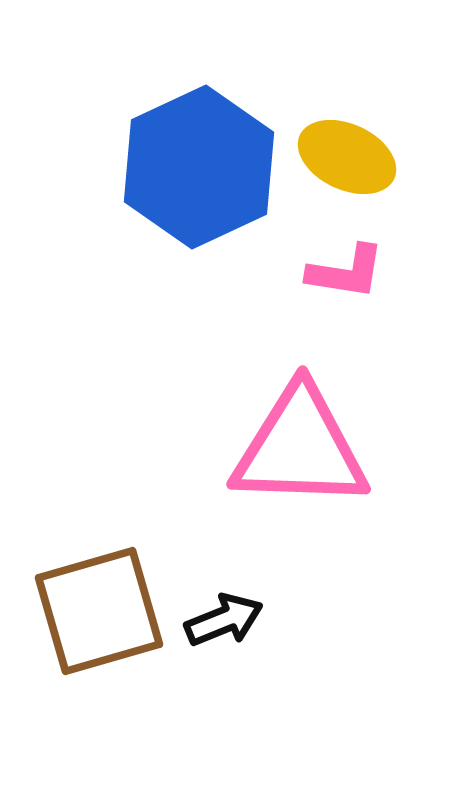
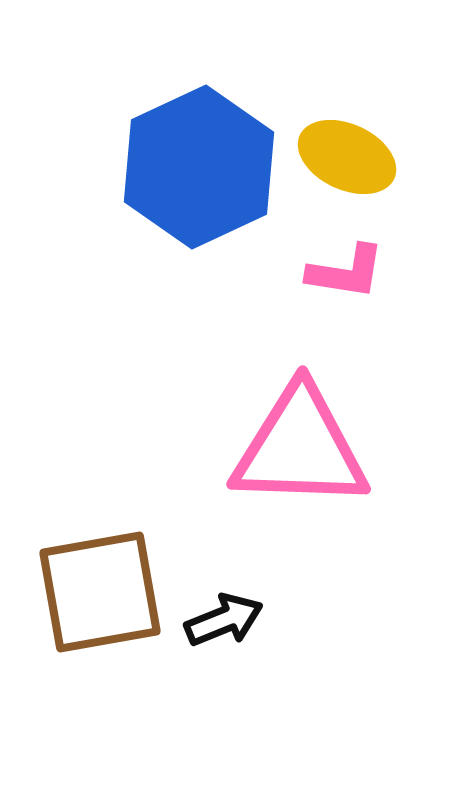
brown square: moved 1 px right, 19 px up; rotated 6 degrees clockwise
